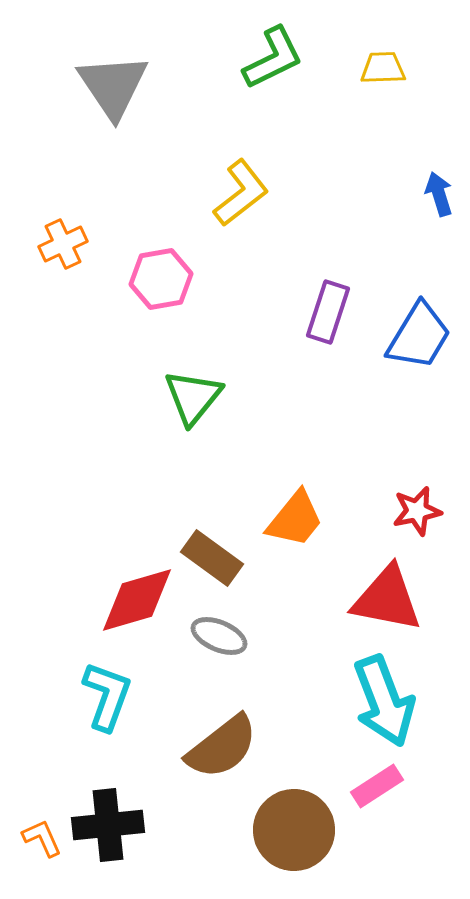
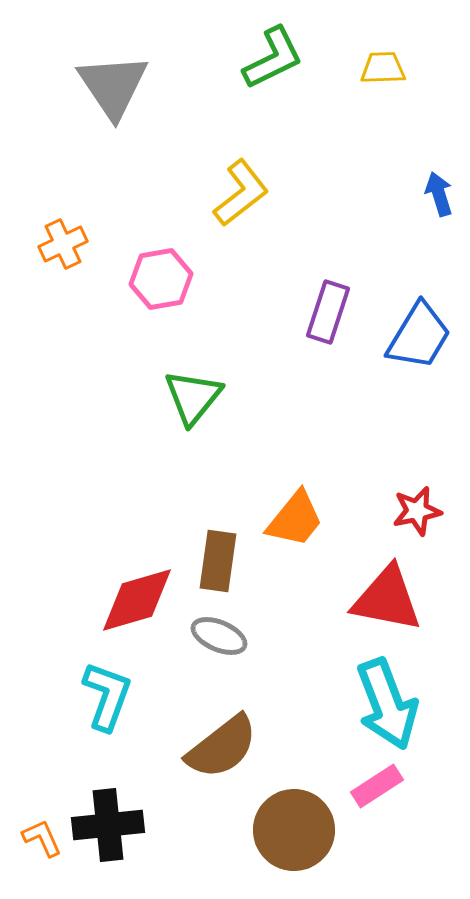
brown rectangle: moved 6 px right, 3 px down; rotated 62 degrees clockwise
cyan arrow: moved 3 px right, 3 px down
